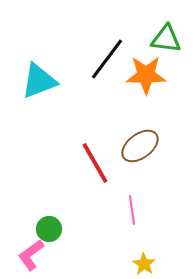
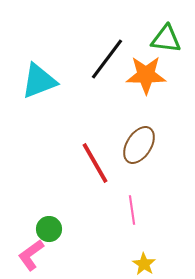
brown ellipse: moved 1 px left, 1 px up; rotated 21 degrees counterclockwise
